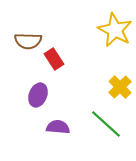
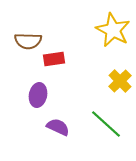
yellow star: moved 2 px left
red rectangle: rotated 65 degrees counterclockwise
yellow cross: moved 6 px up
purple ellipse: rotated 10 degrees counterclockwise
purple semicircle: rotated 20 degrees clockwise
